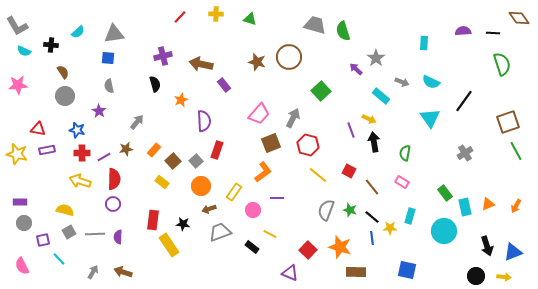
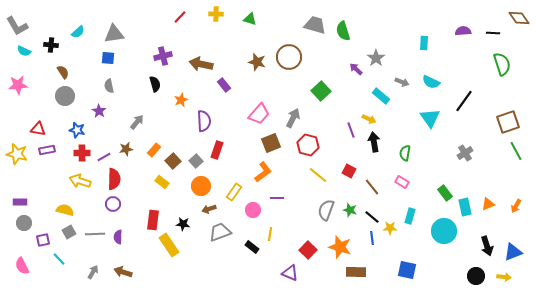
yellow line at (270, 234): rotated 72 degrees clockwise
